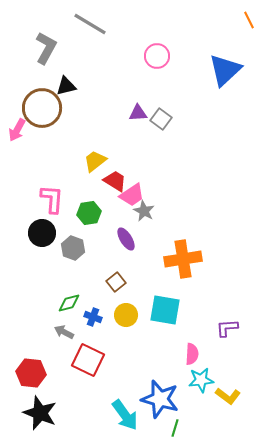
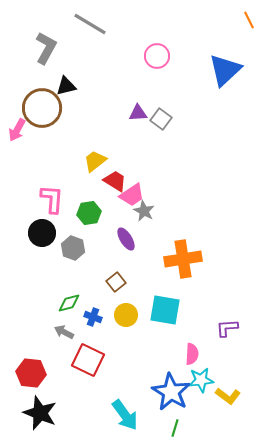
blue star: moved 11 px right, 7 px up; rotated 15 degrees clockwise
